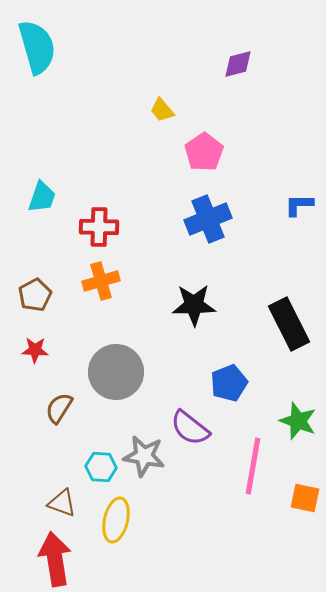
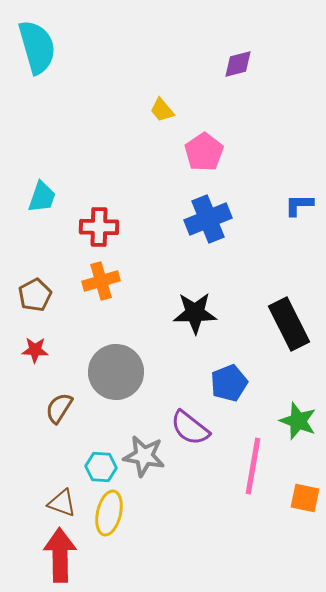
black star: moved 1 px right, 8 px down
yellow ellipse: moved 7 px left, 7 px up
red arrow: moved 5 px right, 4 px up; rotated 8 degrees clockwise
